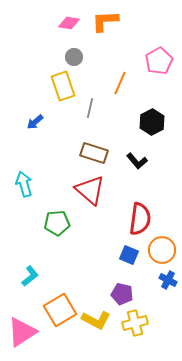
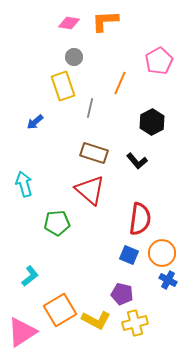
orange circle: moved 3 px down
